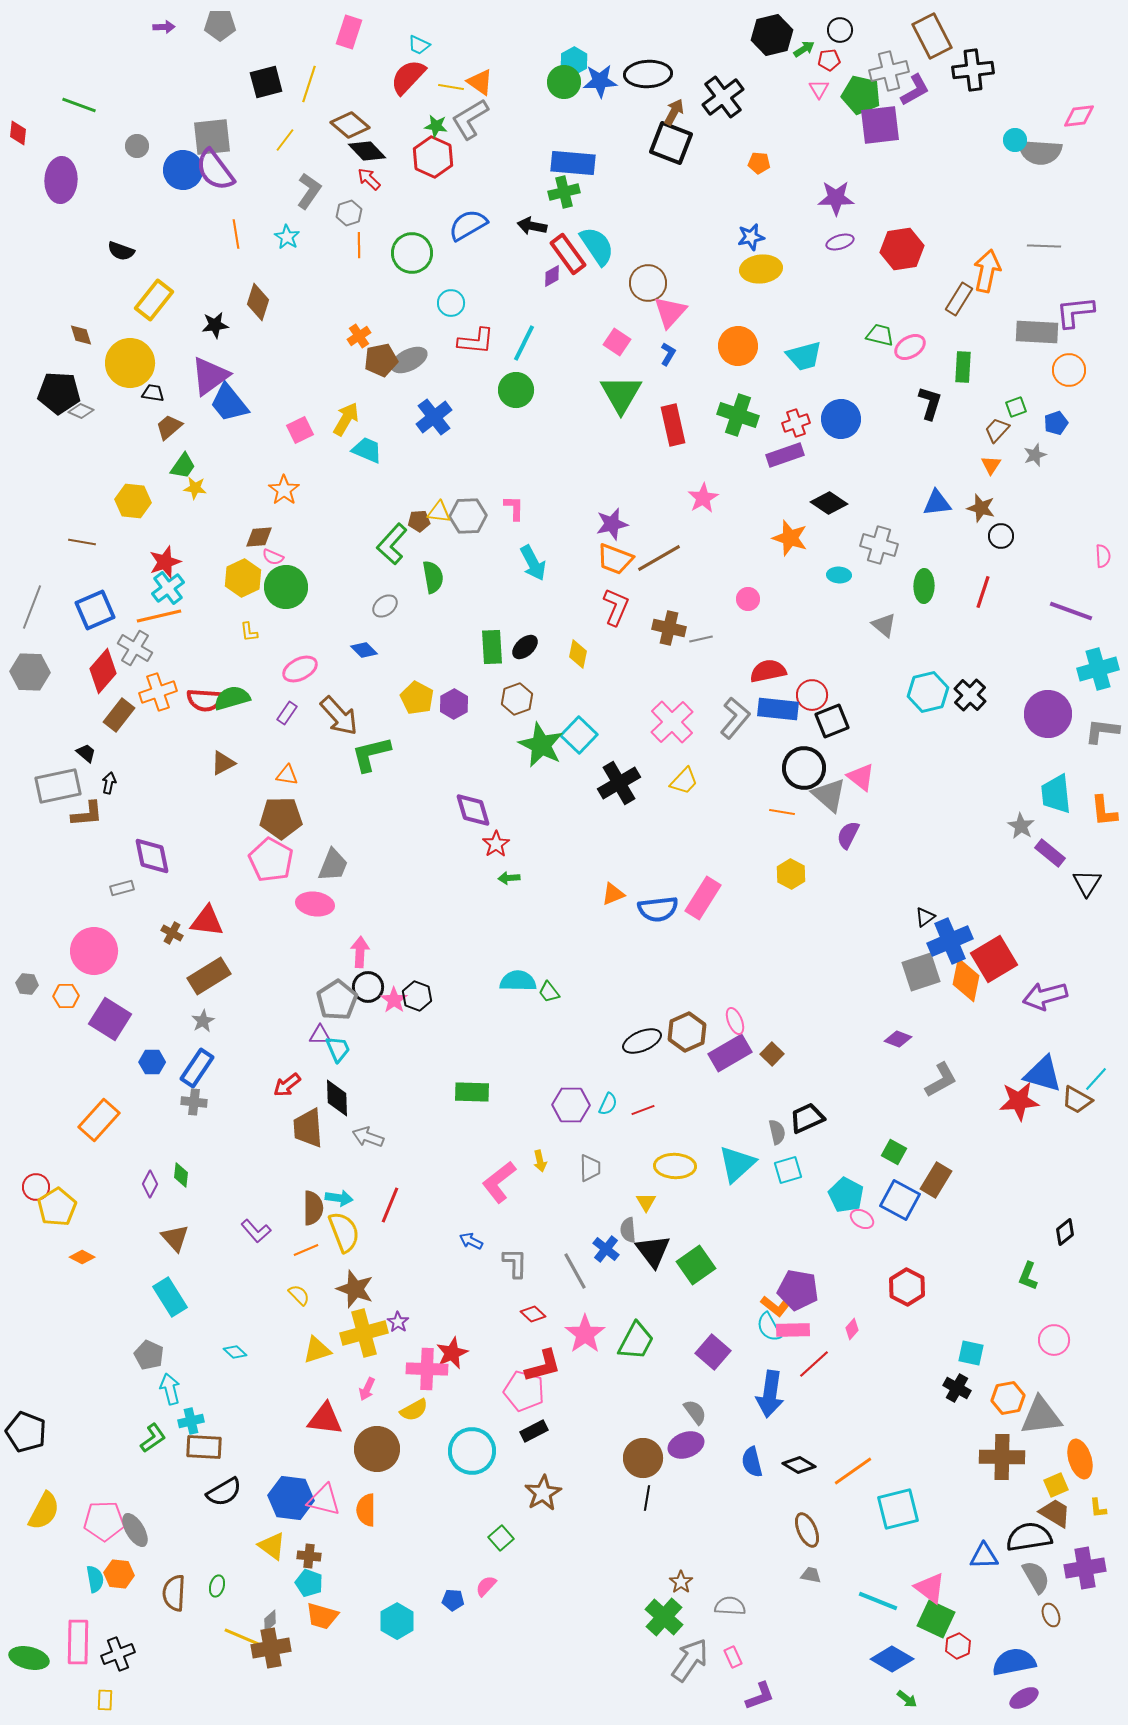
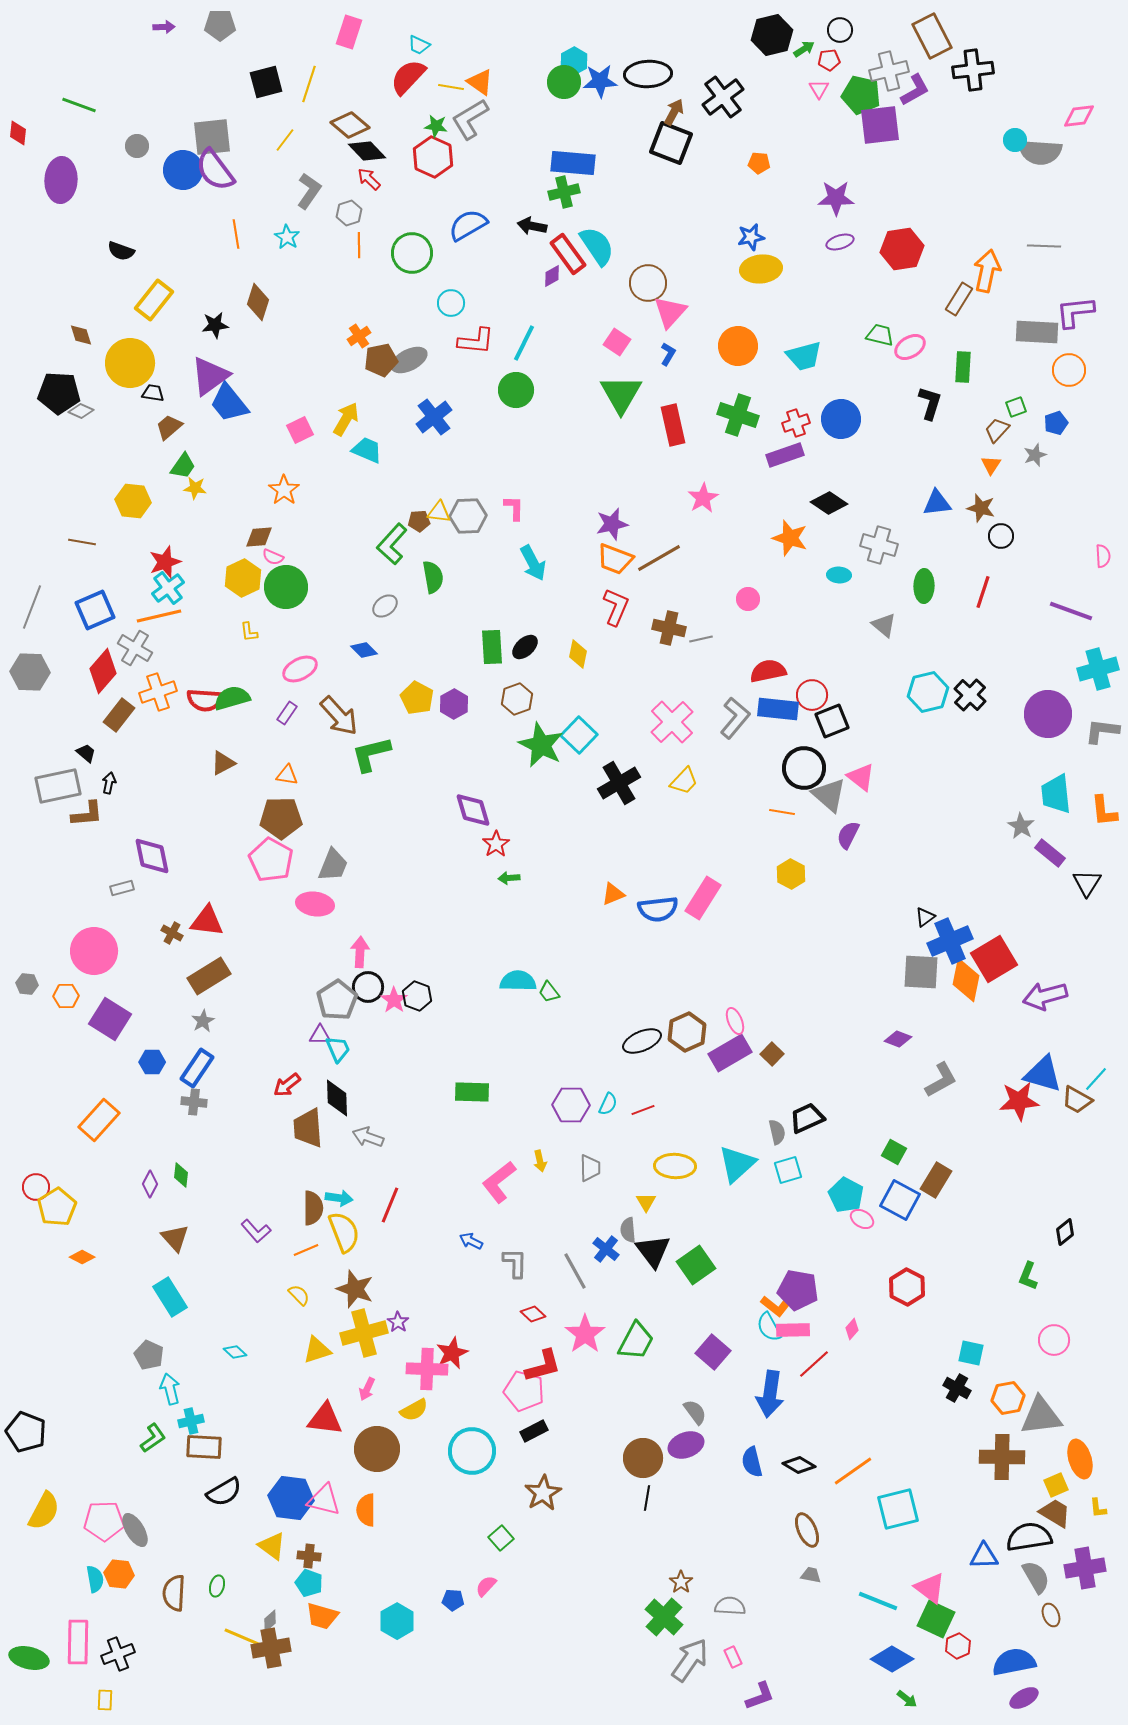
gray square at (921, 972): rotated 21 degrees clockwise
